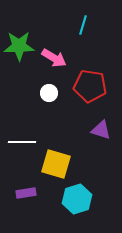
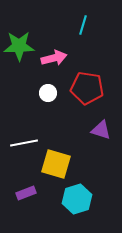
pink arrow: rotated 45 degrees counterclockwise
red pentagon: moved 3 px left, 2 px down
white circle: moved 1 px left
white line: moved 2 px right, 1 px down; rotated 12 degrees counterclockwise
purple rectangle: rotated 12 degrees counterclockwise
